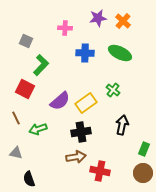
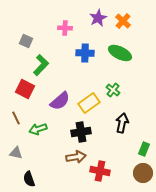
purple star: rotated 18 degrees counterclockwise
yellow rectangle: moved 3 px right
black arrow: moved 2 px up
